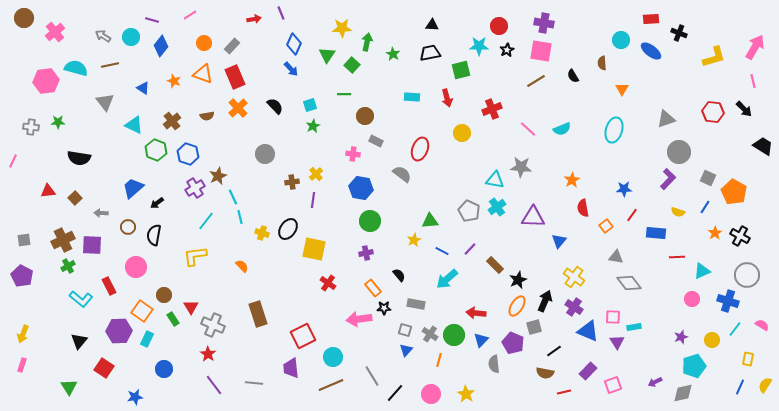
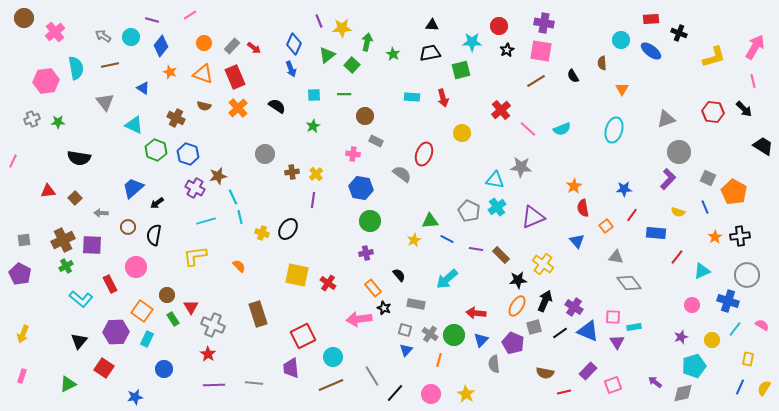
purple line at (281, 13): moved 38 px right, 8 px down
red arrow at (254, 19): moved 29 px down; rotated 48 degrees clockwise
cyan star at (479, 46): moved 7 px left, 4 px up
green triangle at (327, 55): rotated 18 degrees clockwise
cyan semicircle at (76, 68): rotated 65 degrees clockwise
blue arrow at (291, 69): rotated 21 degrees clockwise
orange star at (174, 81): moved 4 px left, 9 px up
red arrow at (447, 98): moved 4 px left
cyan square at (310, 105): moved 4 px right, 10 px up; rotated 16 degrees clockwise
black semicircle at (275, 106): moved 2 px right; rotated 12 degrees counterclockwise
red cross at (492, 109): moved 9 px right, 1 px down; rotated 18 degrees counterclockwise
brown semicircle at (207, 116): moved 3 px left, 10 px up; rotated 24 degrees clockwise
brown cross at (172, 121): moved 4 px right, 3 px up; rotated 24 degrees counterclockwise
gray cross at (31, 127): moved 1 px right, 8 px up; rotated 28 degrees counterclockwise
red ellipse at (420, 149): moved 4 px right, 5 px down
brown star at (218, 176): rotated 12 degrees clockwise
orange star at (572, 180): moved 2 px right, 6 px down
brown cross at (292, 182): moved 10 px up
purple cross at (195, 188): rotated 30 degrees counterclockwise
blue line at (705, 207): rotated 56 degrees counterclockwise
purple triangle at (533, 217): rotated 25 degrees counterclockwise
cyan line at (206, 221): rotated 36 degrees clockwise
orange star at (715, 233): moved 4 px down
black cross at (740, 236): rotated 36 degrees counterclockwise
blue triangle at (559, 241): moved 18 px right; rotated 21 degrees counterclockwise
yellow square at (314, 249): moved 17 px left, 26 px down
purple line at (470, 249): moved 6 px right; rotated 56 degrees clockwise
blue line at (442, 251): moved 5 px right, 12 px up
red line at (677, 257): rotated 49 degrees counterclockwise
brown rectangle at (495, 265): moved 6 px right, 10 px up
green cross at (68, 266): moved 2 px left
orange semicircle at (242, 266): moved 3 px left
purple pentagon at (22, 276): moved 2 px left, 2 px up
yellow cross at (574, 277): moved 31 px left, 13 px up
black star at (518, 280): rotated 18 degrees clockwise
red rectangle at (109, 286): moved 1 px right, 2 px up
brown circle at (164, 295): moved 3 px right
pink circle at (692, 299): moved 6 px down
black star at (384, 308): rotated 24 degrees clockwise
purple hexagon at (119, 331): moved 3 px left, 1 px down
black line at (554, 351): moved 6 px right, 18 px up
pink rectangle at (22, 365): moved 11 px down
purple arrow at (655, 382): rotated 64 degrees clockwise
purple line at (214, 385): rotated 55 degrees counterclockwise
yellow semicircle at (765, 385): moved 1 px left, 3 px down
green triangle at (69, 387): moved 1 px left, 3 px up; rotated 36 degrees clockwise
